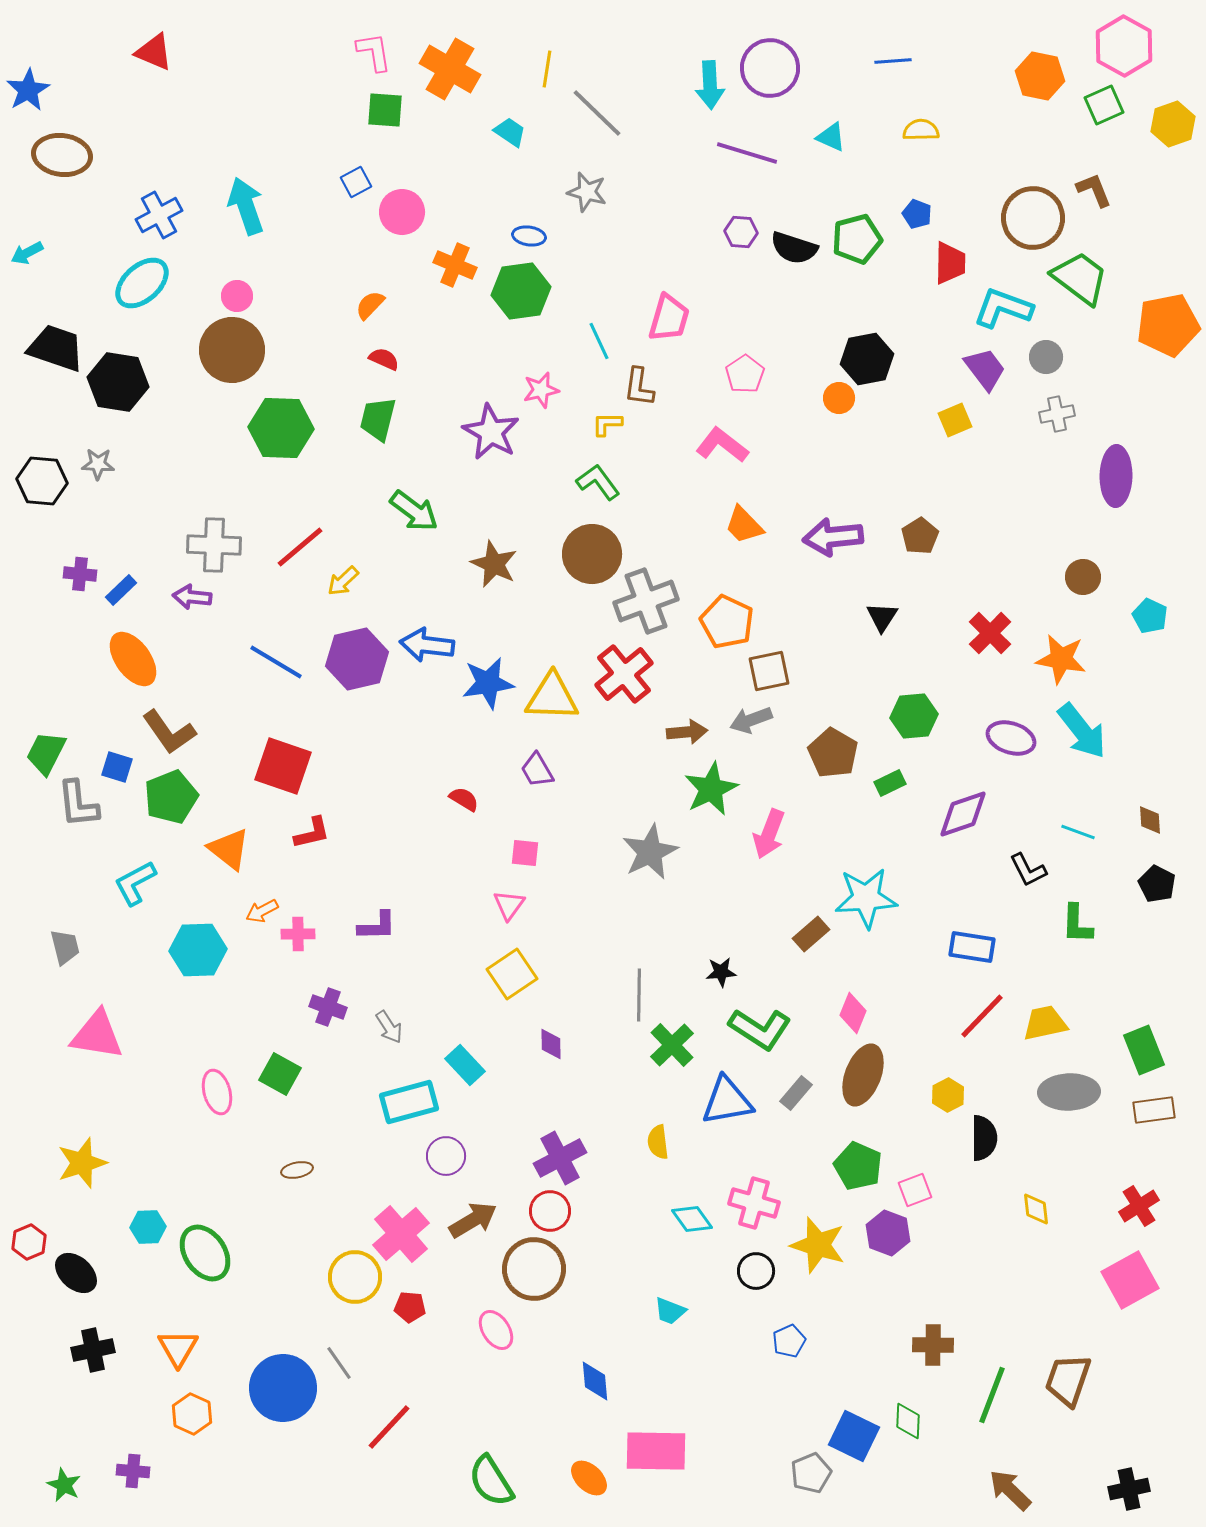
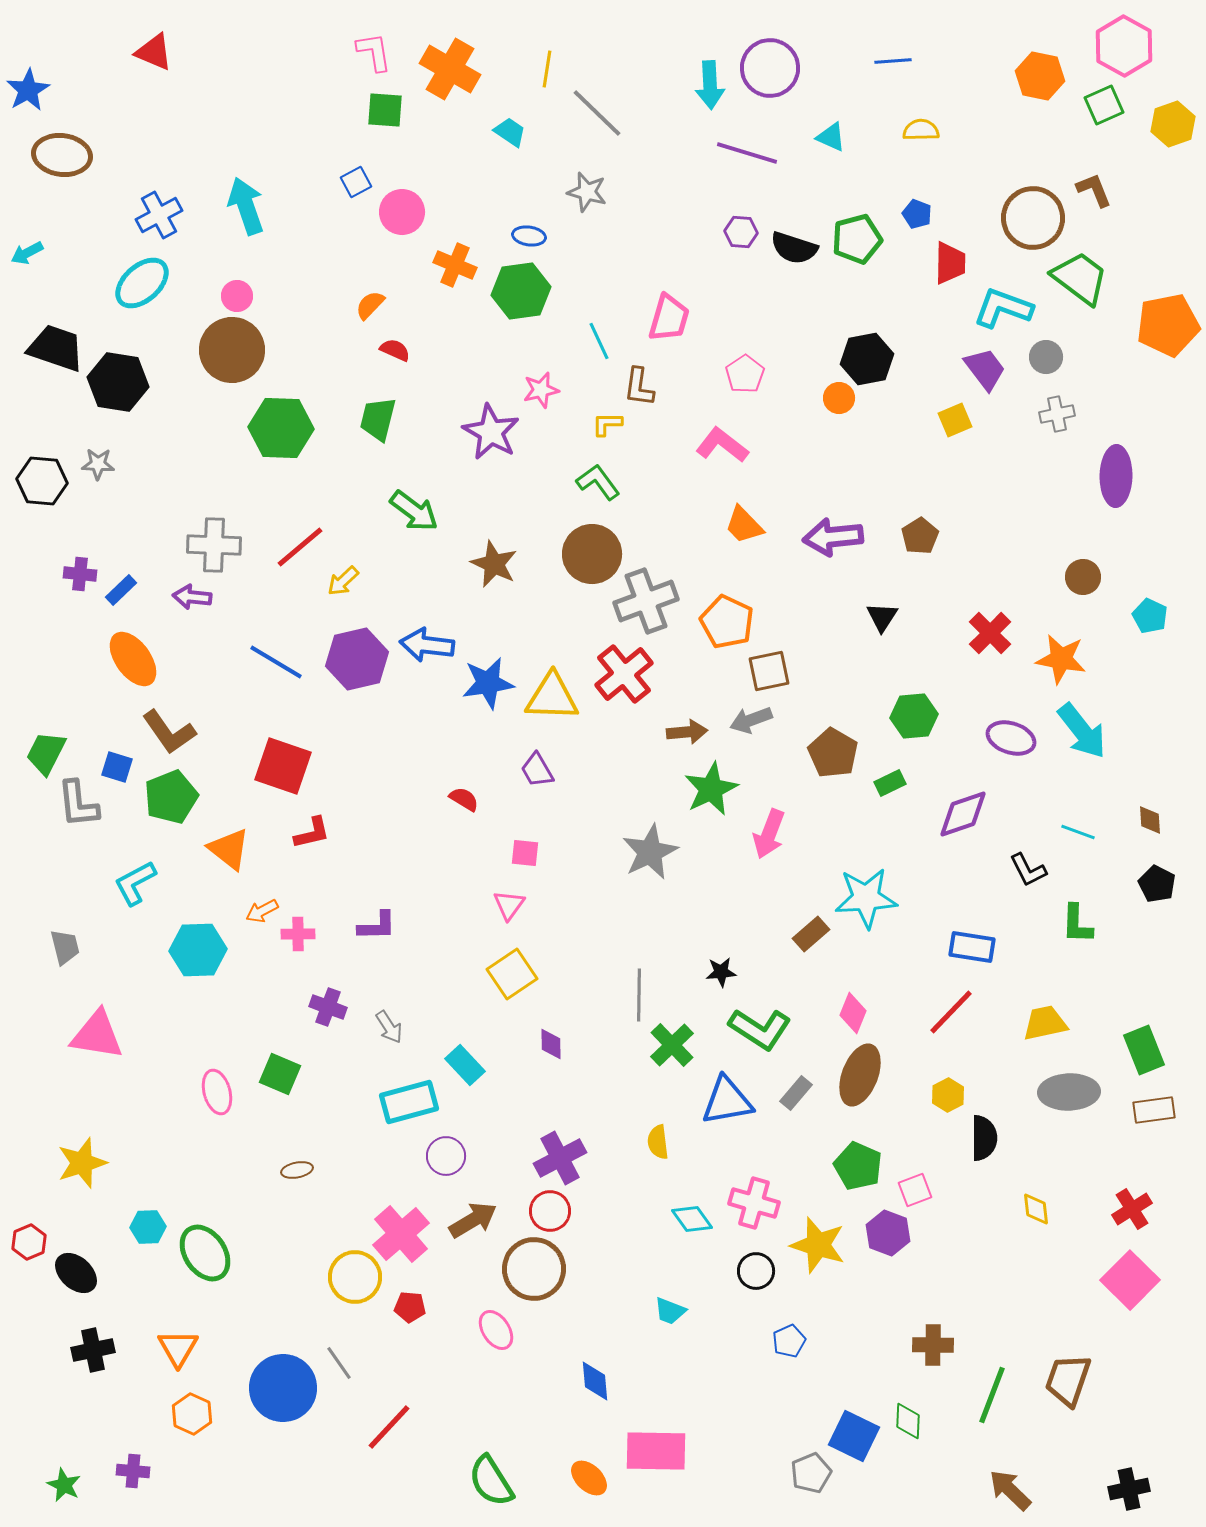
red semicircle at (384, 359): moved 11 px right, 9 px up
red line at (982, 1016): moved 31 px left, 4 px up
green square at (280, 1074): rotated 6 degrees counterclockwise
brown ellipse at (863, 1075): moved 3 px left
red cross at (1139, 1206): moved 7 px left, 3 px down
pink square at (1130, 1280): rotated 16 degrees counterclockwise
